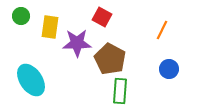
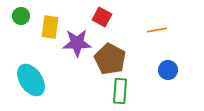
orange line: moved 5 px left; rotated 54 degrees clockwise
blue circle: moved 1 px left, 1 px down
